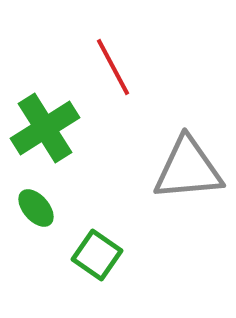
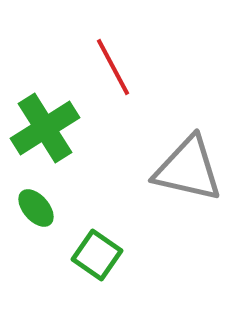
gray triangle: rotated 18 degrees clockwise
